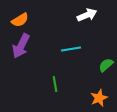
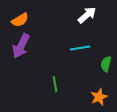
white arrow: rotated 18 degrees counterclockwise
cyan line: moved 9 px right, 1 px up
green semicircle: moved 1 px up; rotated 35 degrees counterclockwise
orange star: moved 1 px up
